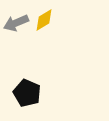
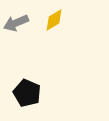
yellow diamond: moved 10 px right
